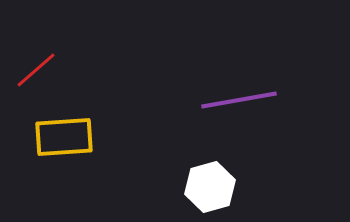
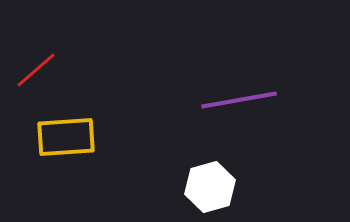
yellow rectangle: moved 2 px right
